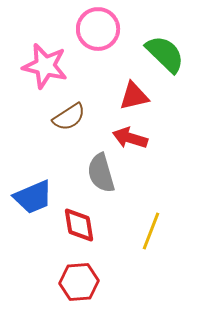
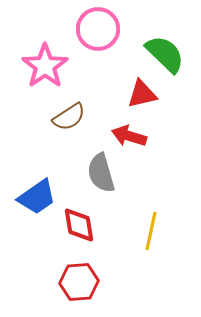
pink star: rotated 24 degrees clockwise
red triangle: moved 8 px right, 2 px up
red arrow: moved 1 px left, 2 px up
blue trapezoid: moved 4 px right; rotated 12 degrees counterclockwise
yellow line: rotated 9 degrees counterclockwise
